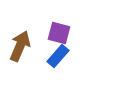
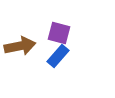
brown arrow: rotated 56 degrees clockwise
